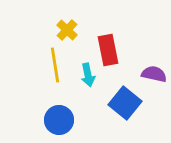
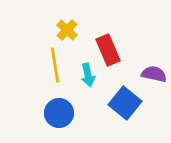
red rectangle: rotated 12 degrees counterclockwise
blue circle: moved 7 px up
